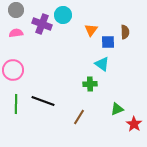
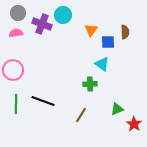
gray circle: moved 2 px right, 3 px down
brown line: moved 2 px right, 2 px up
